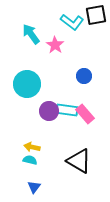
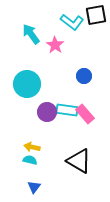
purple circle: moved 2 px left, 1 px down
